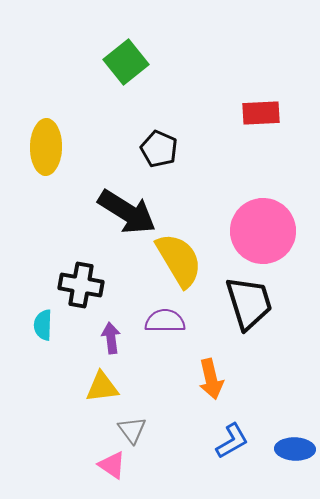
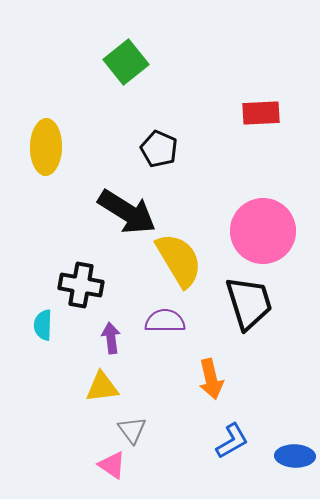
blue ellipse: moved 7 px down
